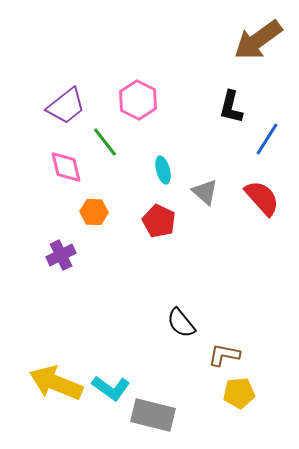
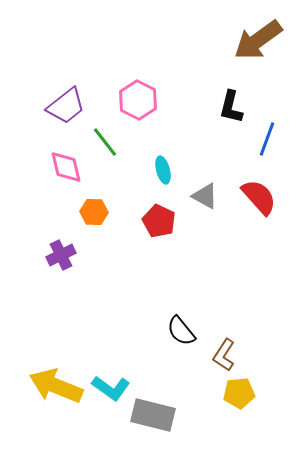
blue line: rotated 12 degrees counterclockwise
gray triangle: moved 4 px down; rotated 12 degrees counterclockwise
red semicircle: moved 3 px left, 1 px up
black semicircle: moved 8 px down
brown L-shape: rotated 68 degrees counterclockwise
yellow arrow: moved 3 px down
